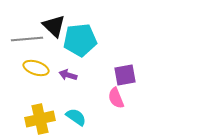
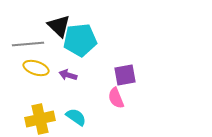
black triangle: moved 5 px right
gray line: moved 1 px right, 5 px down
